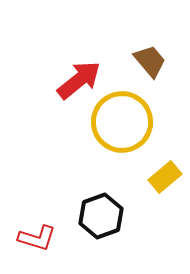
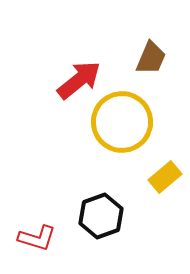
brown trapezoid: moved 1 px right, 3 px up; rotated 63 degrees clockwise
